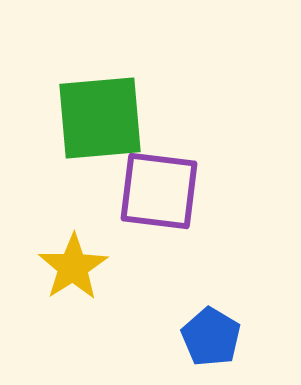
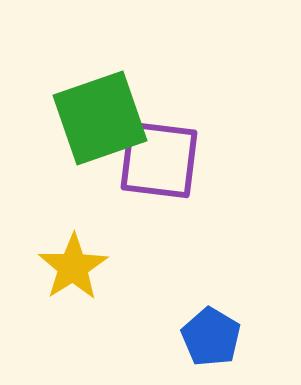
green square: rotated 14 degrees counterclockwise
purple square: moved 31 px up
